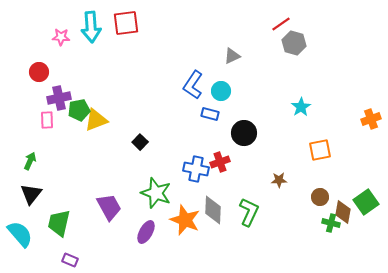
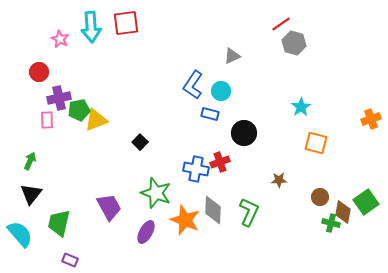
pink star: moved 1 px left, 2 px down; rotated 24 degrees clockwise
orange square: moved 4 px left, 7 px up; rotated 25 degrees clockwise
